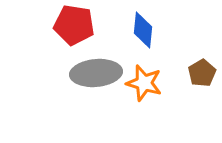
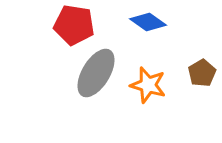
blue diamond: moved 5 px right, 8 px up; rotated 60 degrees counterclockwise
gray ellipse: rotated 54 degrees counterclockwise
orange star: moved 4 px right, 2 px down
